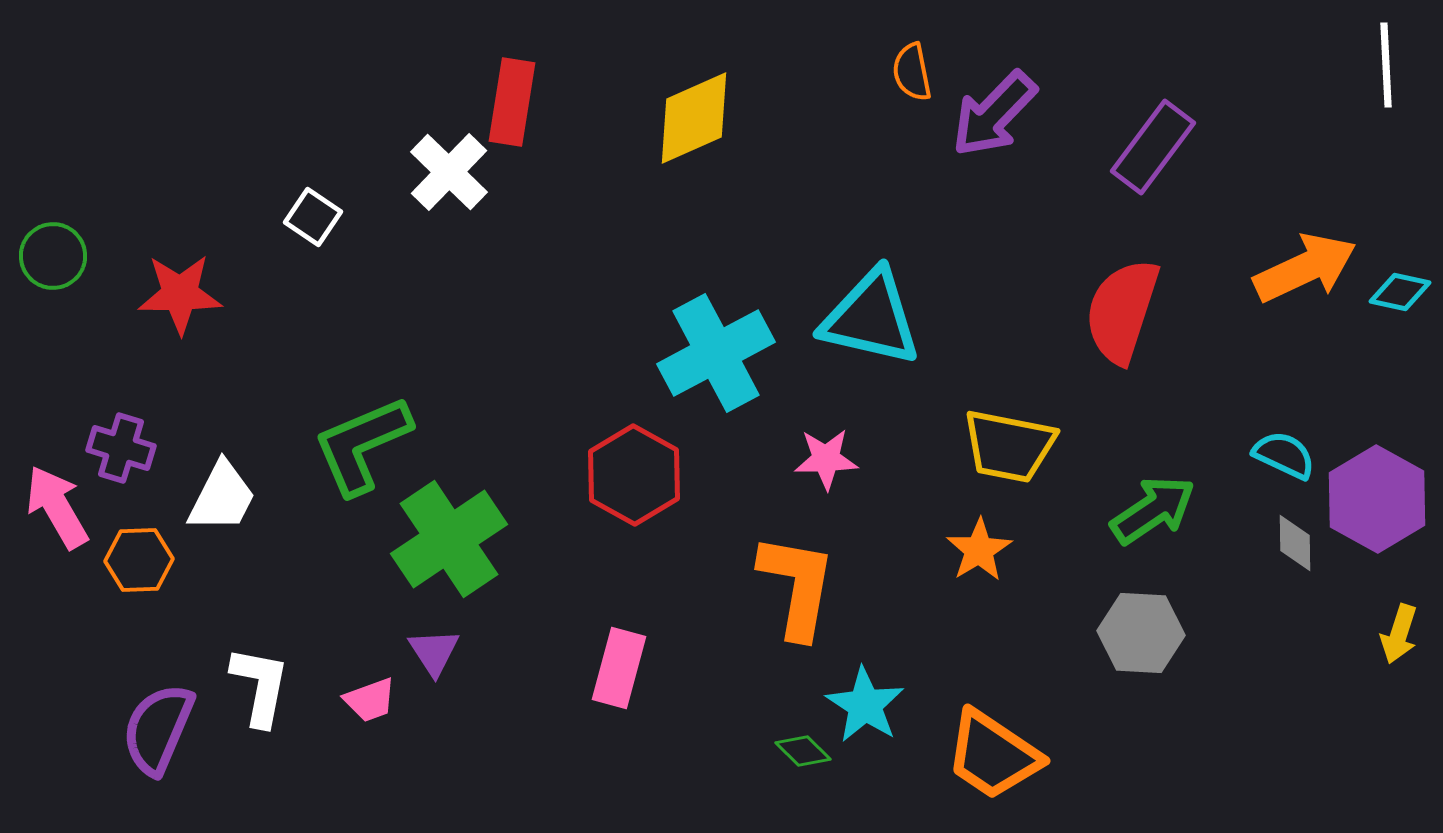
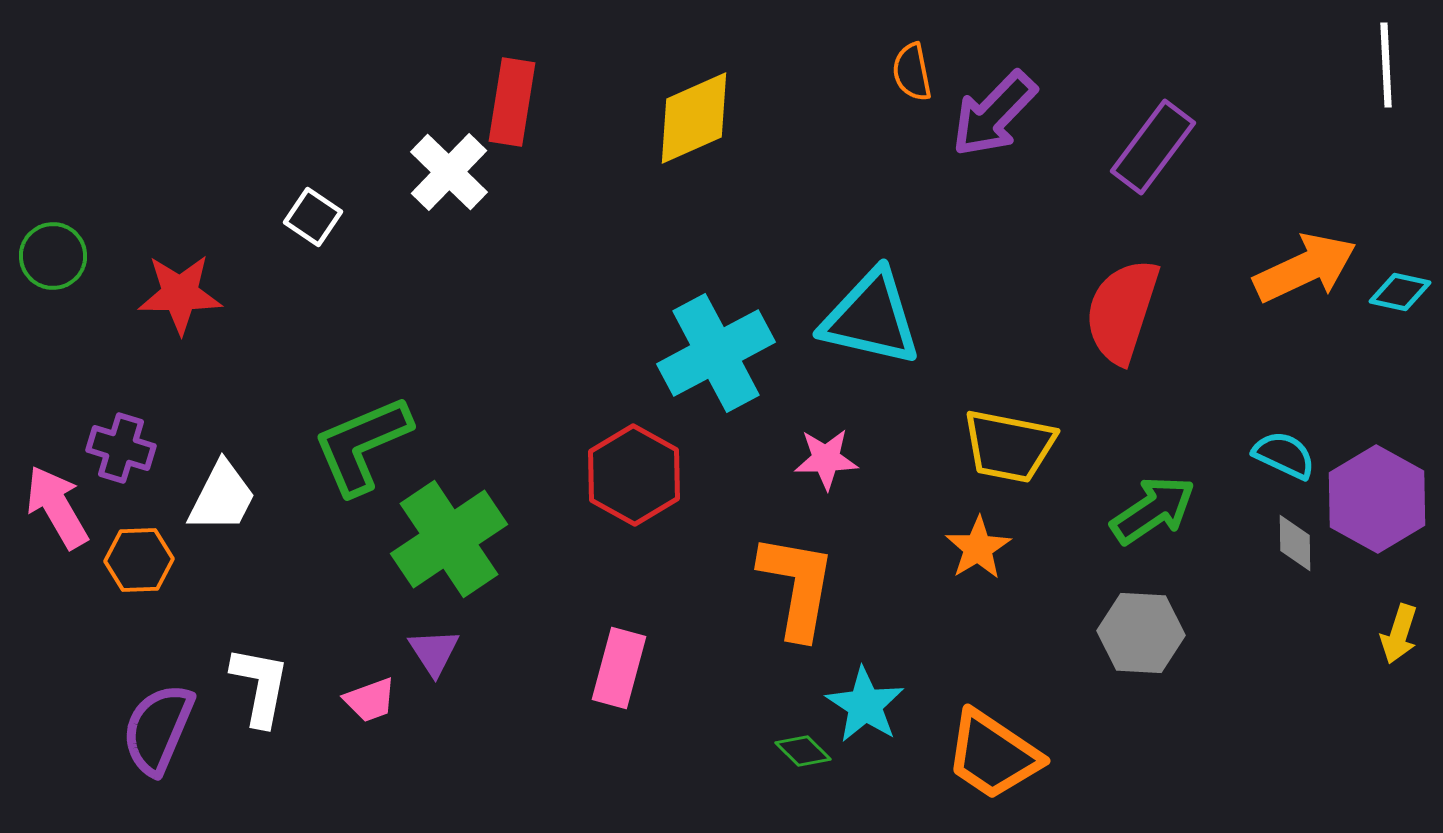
orange star: moved 1 px left, 2 px up
